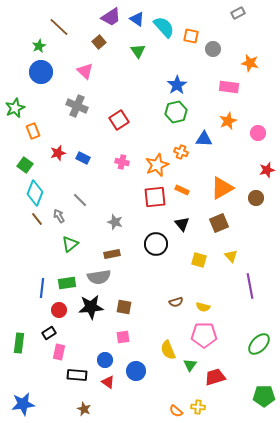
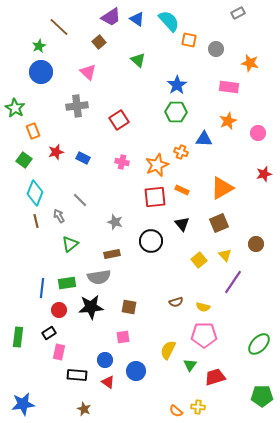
cyan semicircle at (164, 27): moved 5 px right, 6 px up
orange square at (191, 36): moved 2 px left, 4 px down
gray circle at (213, 49): moved 3 px right
green triangle at (138, 51): moved 9 px down; rotated 14 degrees counterclockwise
pink triangle at (85, 71): moved 3 px right, 1 px down
gray cross at (77, 106): rotated 30 degrees counterclockwise
green star at (15, 108): rotated 18 degrees counterclockwise
green hexagon at (176, 112): rotated 15 degrees clockwise
red star at (58, 153): moved 2 px left, 1 px up
green square at (25, 165): moved 1 px left, 5 px up
red star at (267, 170): moved 3 px left, 4 px down
brown circle at (256, 198): moved 46 px down
brown line at (37, 219): moved 1 px left, 2 px down; rotated 24 degrees clockwise
black circle at (156, 244): moved 5 px left, 3 px up
yellow triangle at (231, 256): moved 6 px left, 1 px up
yellow square at (199, 260): rotated 35 degrees clockwise
purple line at (250, 286): moved 17 px left, 4 px up; rotated 45 degrees clockwise
brown square at (124, 307): moved 5 px right
green rectangle at (19, 343): moved 1 px left, 6 px up
yellow semicircle at (168, 350): rotated 48 degrees clockwise
green pentagon at (264, 396): moved 2 px left
